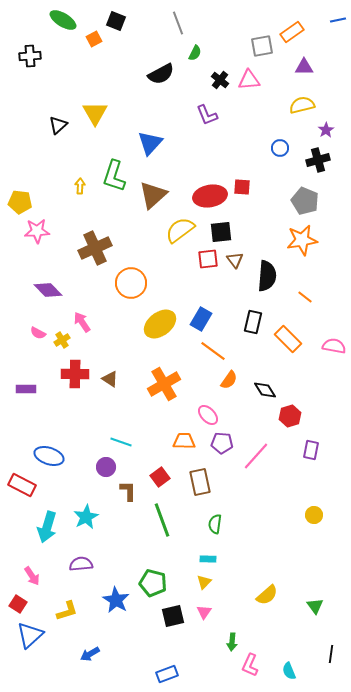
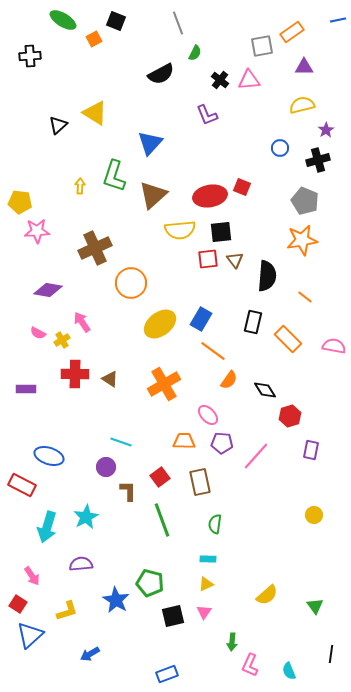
yellow triangle at (95, 113): rotated 28 degrees counterclockwise
red square at (242, 187): rotated 18 degrees clockwise
yellow semicircle at (180, 230): rotated 148 degrees counterclockwise
purple diamond at (48, 290): rotated 36 degrees counterclockwise
yellow triangle at (204, 582): moved 2 px right, 2 px down; rotated 21 degrees clockwise
green pentagon at (153, 583): moved 3 px left
